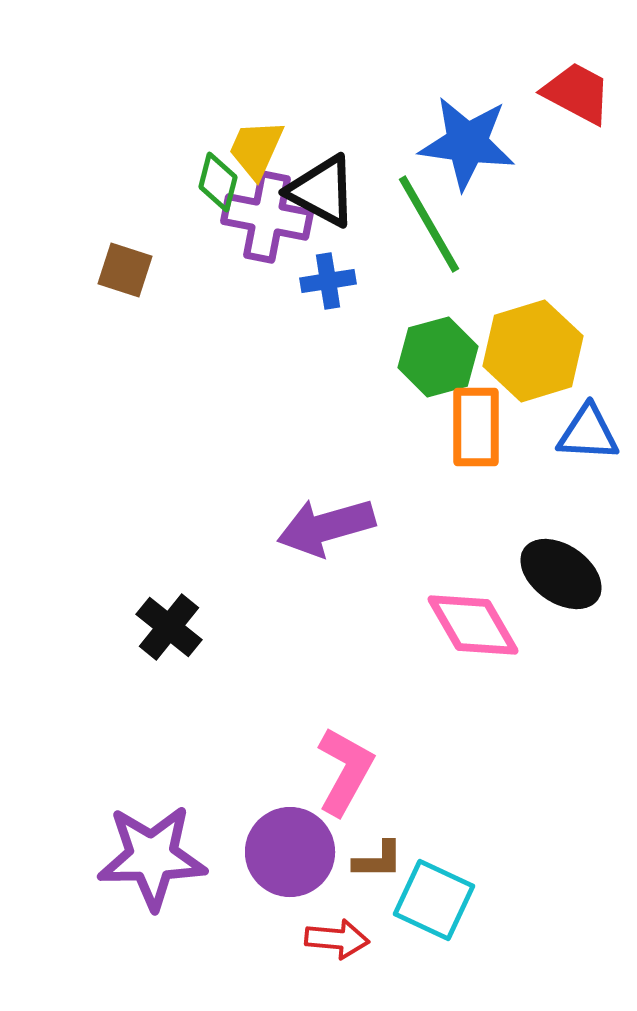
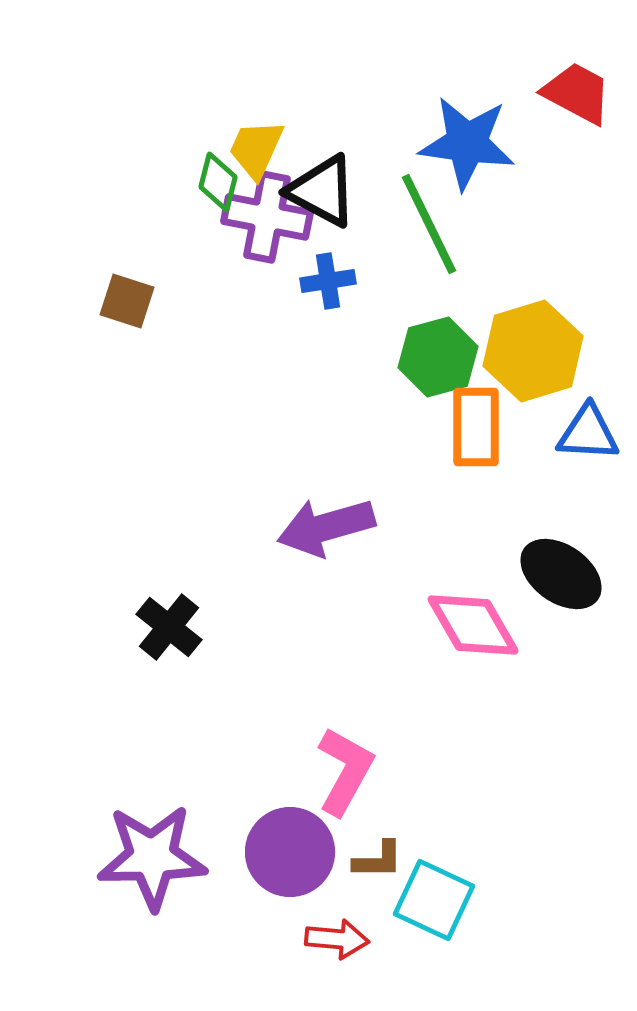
green line: rotated 4 degrees clockwise
brown square: moved 2 px right, 31 px down
